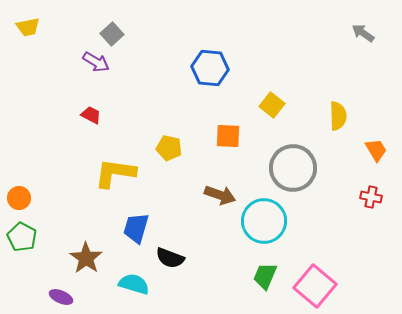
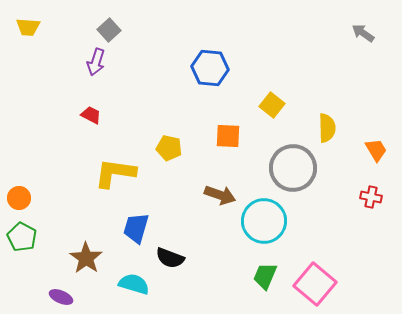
yellow trapezoid: rotated 15 degrees clockwise
gray square: moved 3 px left, 4 px up
purple arrow: rotated 76 degrees clockwise
yellow semicircle: moved 11 px left, 12 px down
pink square: moved 2 px up
